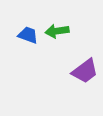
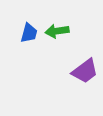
blue trapezoid: moved 1 px right, 2 px up; rotated 85 degrees clockwise
